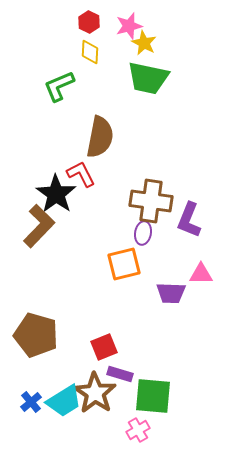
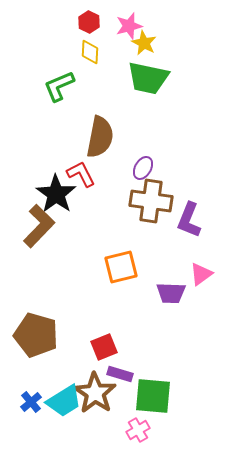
purple ellipse: moved 65 px up; rotated 20 degrees clockwise
orange square: moved 3 px left, 3 px down
pink triangle: rotated 35 degrees counterclockwise
